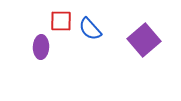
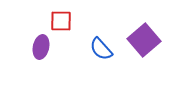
blue semicircle: moved 11 px right, 20 px down
purple ellipse: rotated 10 degrees clockwise
